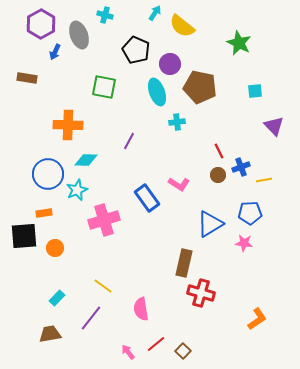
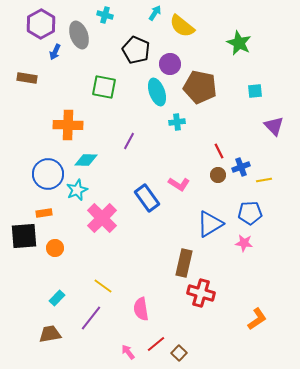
pink cross at (104, 220): moved 2 px left, 2 px up; rotated 28 degrees counterclockwise
brown square at (183, 351): moved 4 px left, 2 px down
